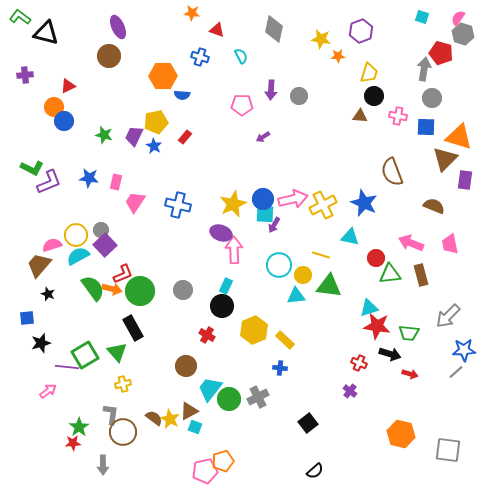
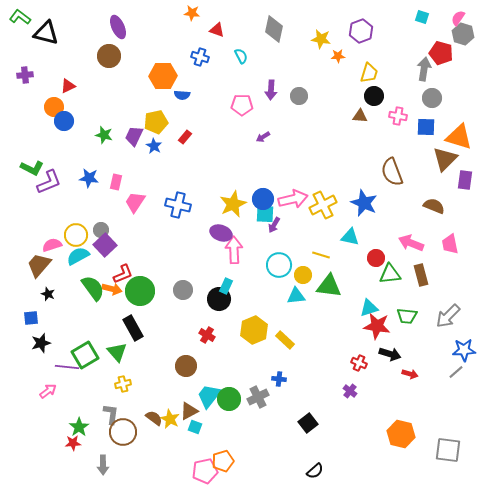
black circle at (222, 306): moved 3 px left, 7 px up
blue square at (27, 318): moved 4 px right
green trapezoid at (409, 333): moved 2 px left, 17 px up
blue cross at (280, 368): moved 1 px left, 11 px down
cyan trapezoid at (210, 389): moved 1 px left, 7 px down
